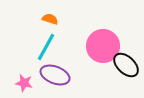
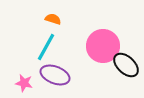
orange semicircle: moved 3 px right
